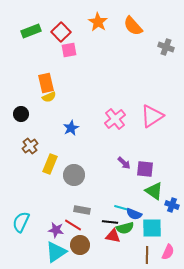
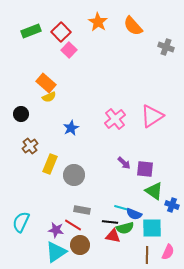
pink square: rotated 35 degrees counterclockwise
orange rectangle: rotated 36 degrees counterclockwise
